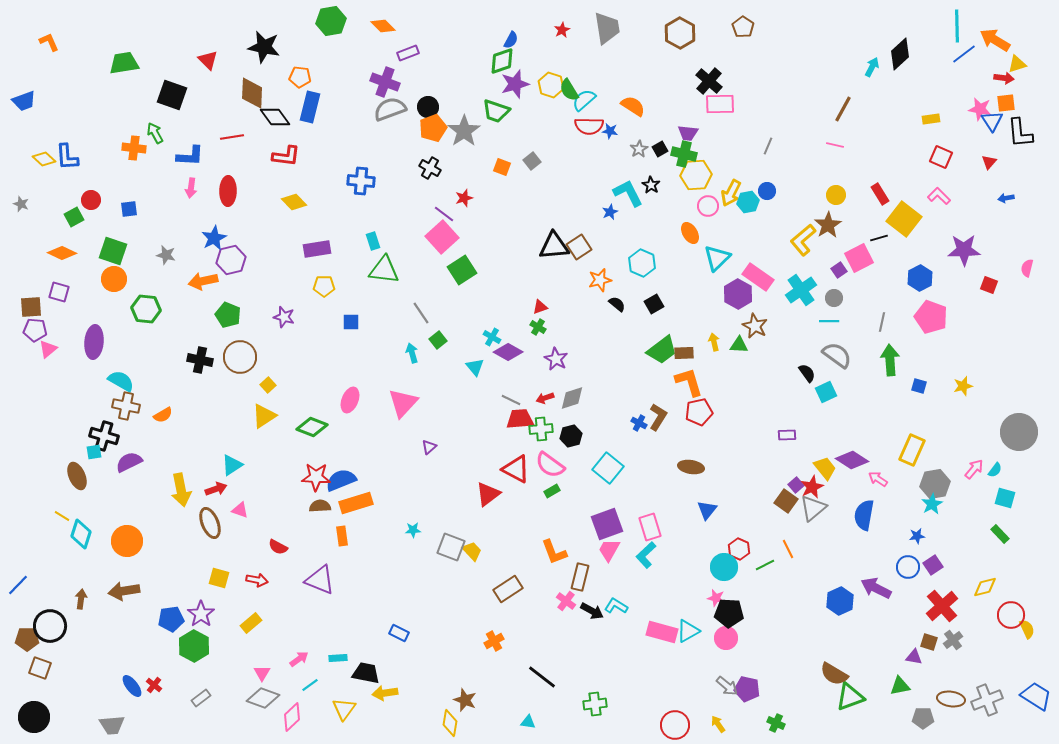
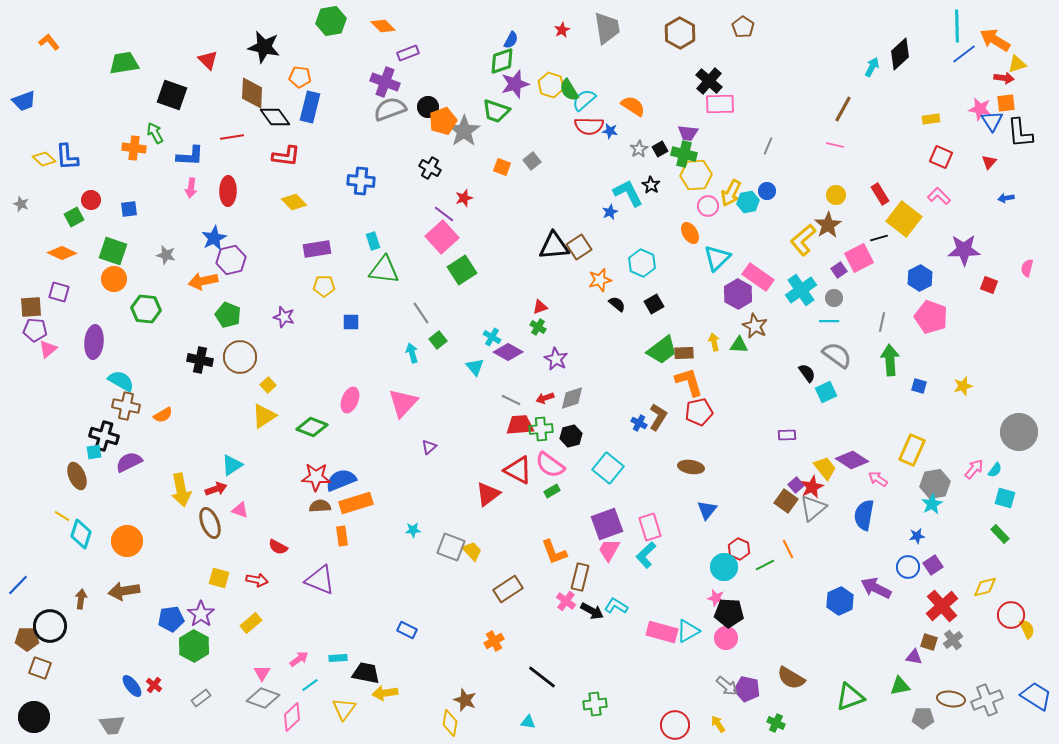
orange L-shape at (49, 42): rotated 15 degrees counterclockwise
orange pentagon at (433, 128): moved 10 px right, 7 px up
red trapezoid at (520, 419): moved 6 px down
red triangle at (516, 469): moved 2 px right, 1 px down
blue rectangle at (399, 633): moved 8 px right, 3 px up
brown semicircle at (834, 674): moved 43 px left, 4 px down
